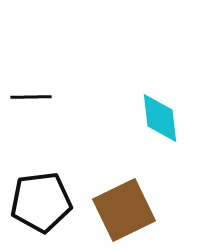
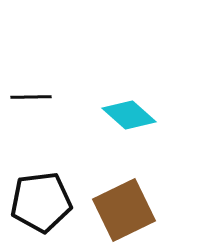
cyan diamond: moved 31 px left, 3 px up; rotated 42 degrees counterclockwise
